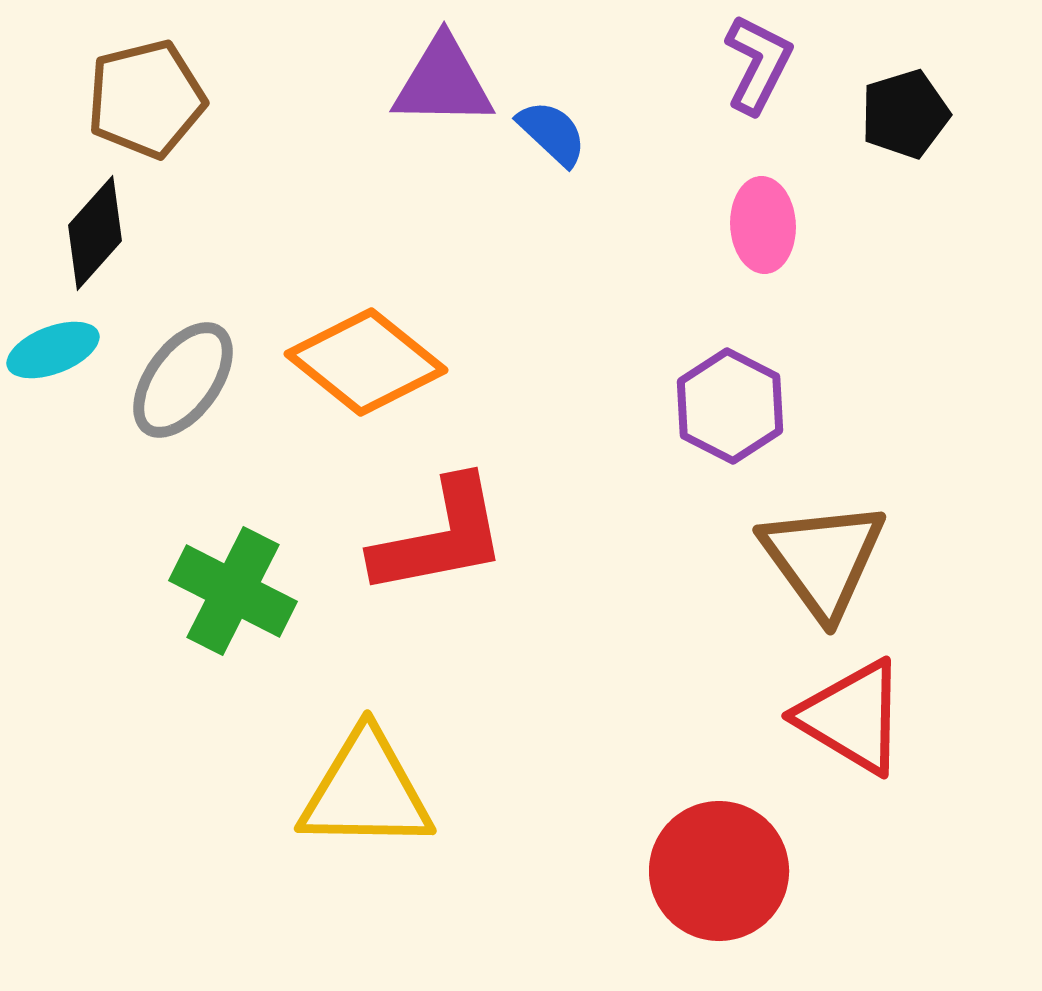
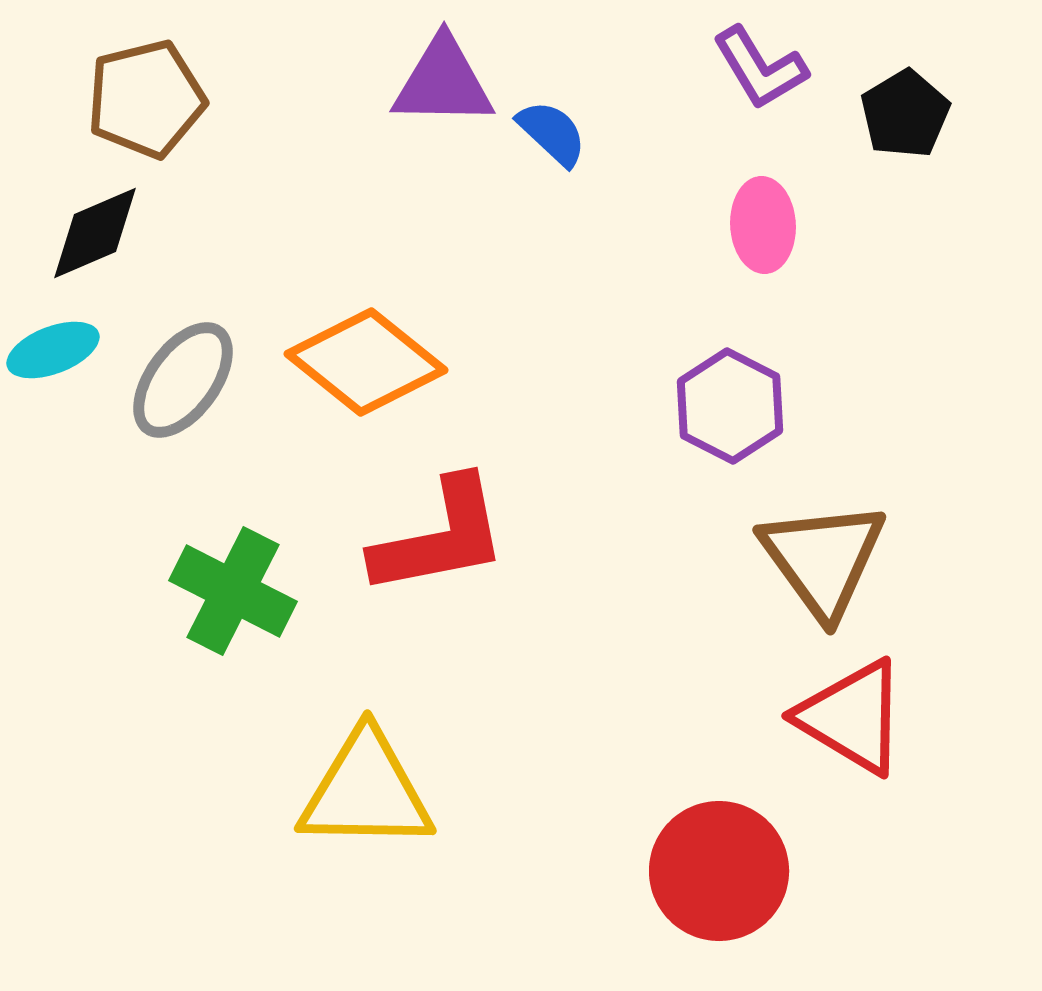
purple L-shape: moved 2 px right, 4 px down; rotated 122 degrees clockwise
black pentagon: rotated 14 degrees counterclockwise
black diamond: rotated 25 degrees clockwise
